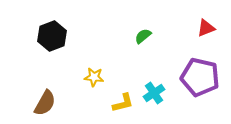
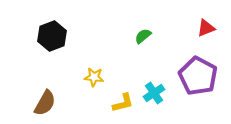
purple pentagon: moved 2 px left, 1 px up; rotated 15 degrees clockwise
